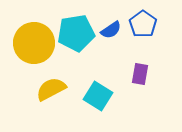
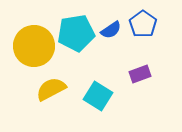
yellow circle: moved 3 px down
purple rectangle: rotated 60 degrees clockwise
